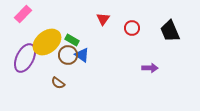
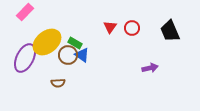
pink rectangle: moved 2 px right, 2 px up
red triangle: moved 7 px right, 8 px down
green rectangle: moved 3 px right, 3 px down
purple arrow: rotated 14 degrees counterclockwise
brown semicircle: rotated 40 degrees counterclockwise
